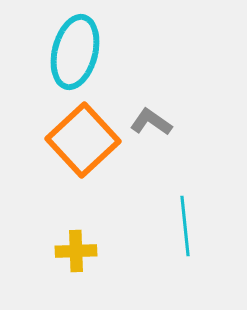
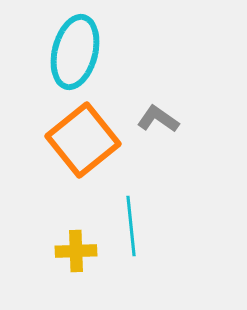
gray L-shape: moved 7 px right, 3 px up
orange square: rotated 4 degrees clockwise
cyan line: moved 54 px left
